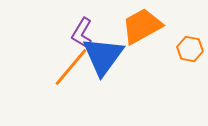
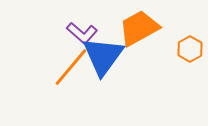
orange trapezoid: moved 3 px left, 2 px down
purple L-shape: rotated 80 degrees counterclockwise
orange hexagon: rotated 20 degrees clockwise
